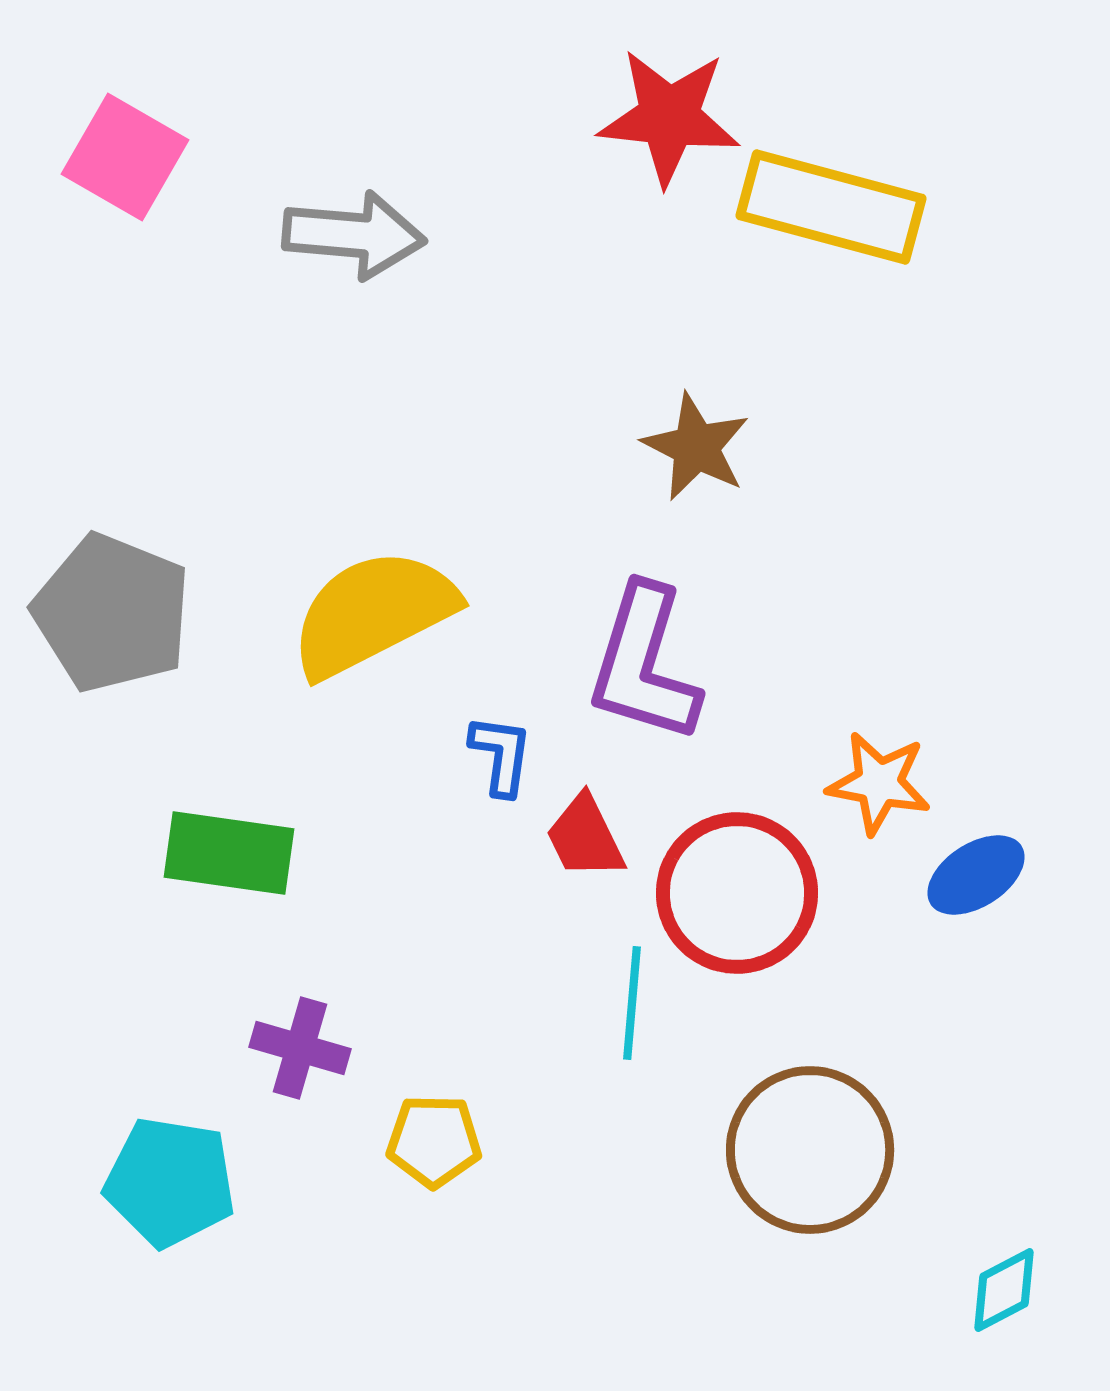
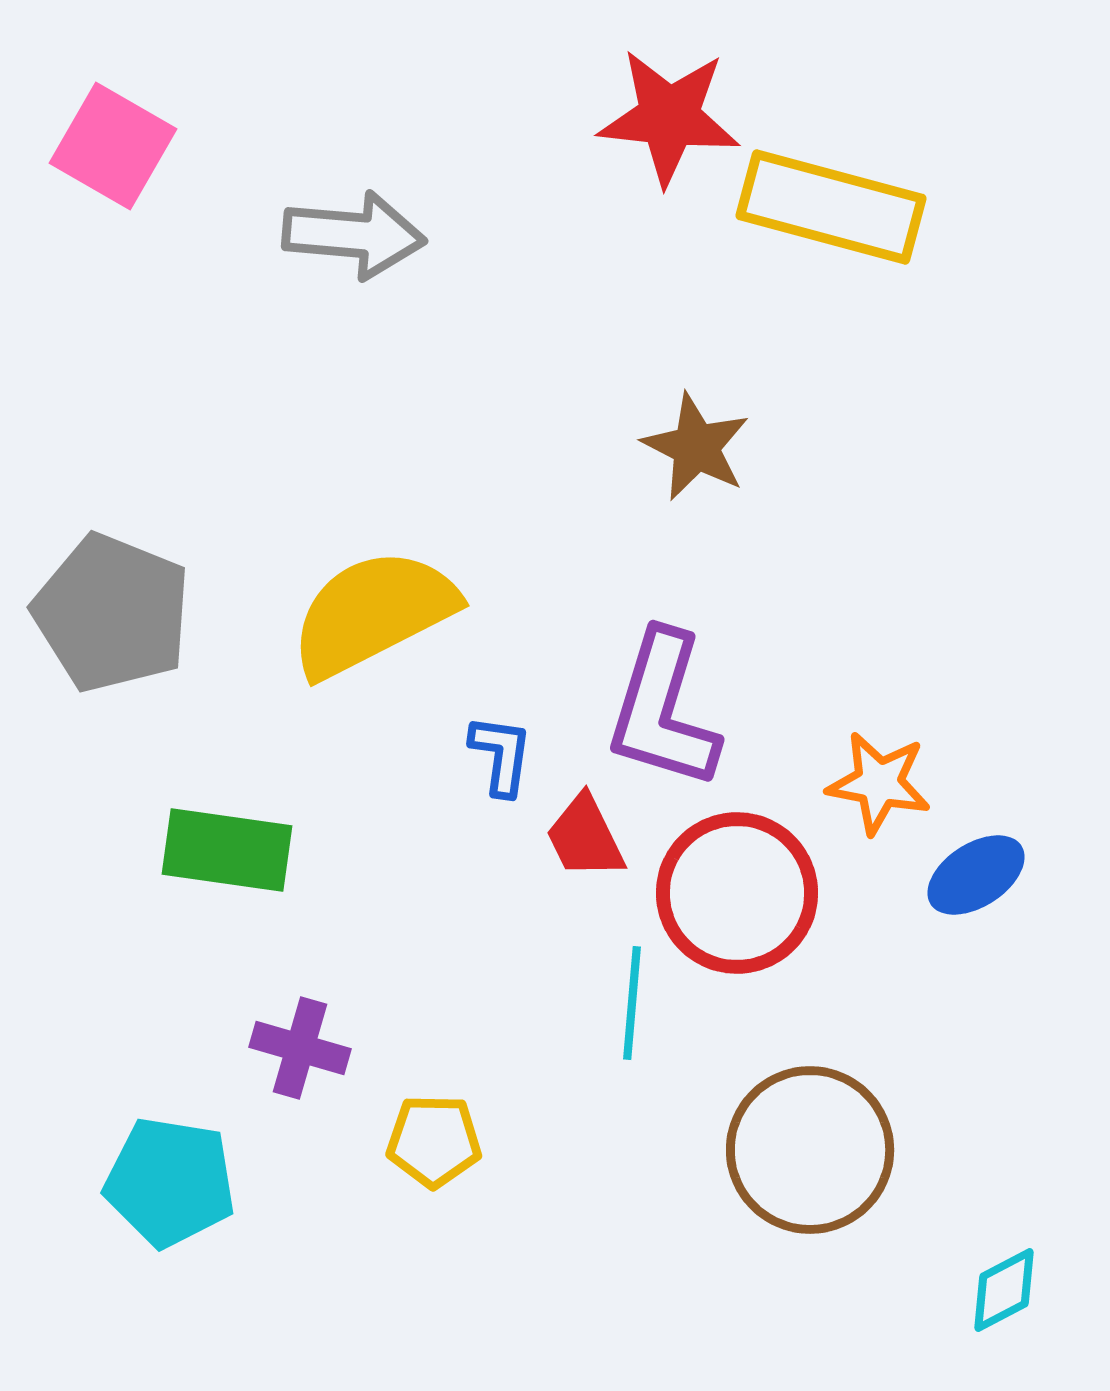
pink square: moved 12 px left, 11 px up
purple L-shape: moved 19 px right, 46 px down
green rectangle: moved 2 px left, 3 px up
